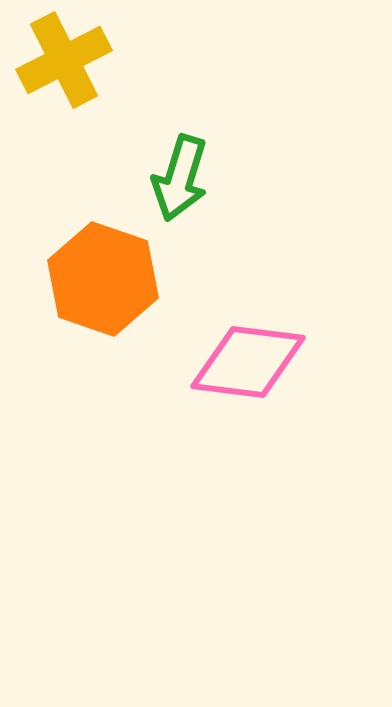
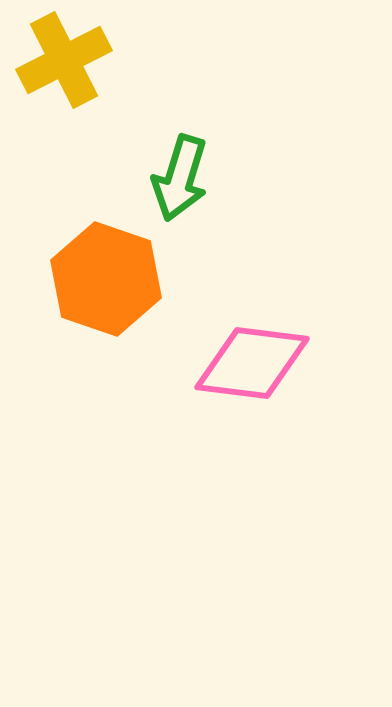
orange hexagon: moved 3 px right
pink diamond: moved 4 px right, 1 px down
